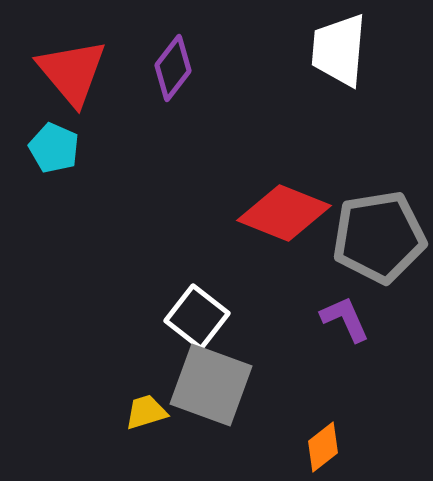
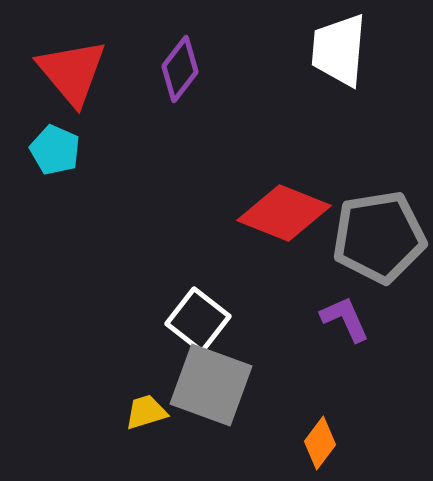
purple diamond: moved 7 px right, 1 px down
cyan pentagon: moved 1 px right, 2 px down
white square: moved 1 px right, 3 px down
orange diamond: moved 3 px left, 4 px up; rotated 15 degrees counterclockwise
